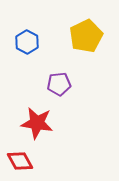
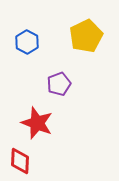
purple pentagon: rotated 15 degrees counterclockwise
red star: rotated 12 degrees clockwise
red diamond: rotated 32 degrees clockwise
